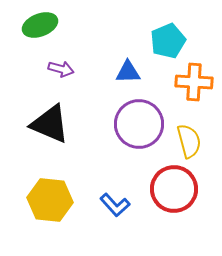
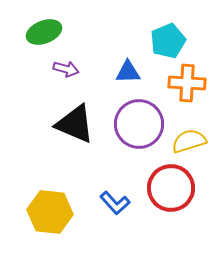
green ellipse: moved 4 px right, 7 px down
purple arrow: moved 5 px right
orange cross: moved 7 px left, 1 px down
black triangle: moved 25 px right
yellow semicircle: rotated 92 degrees counterclockwise
red circle: moved 3 px left, 1 px up
yellow hexagon: moved 12 px down
blue L-shape: moved 2 px up
